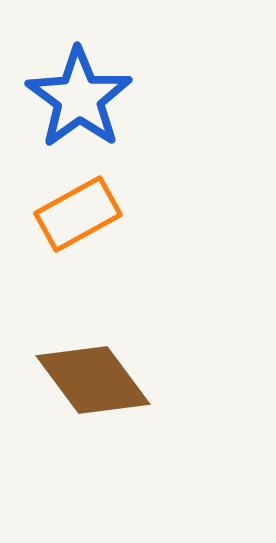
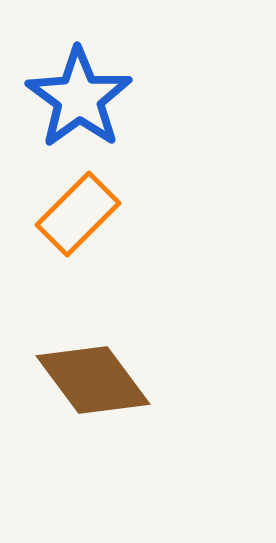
orange rectangle: rotated 16 degrees counterclockwise
